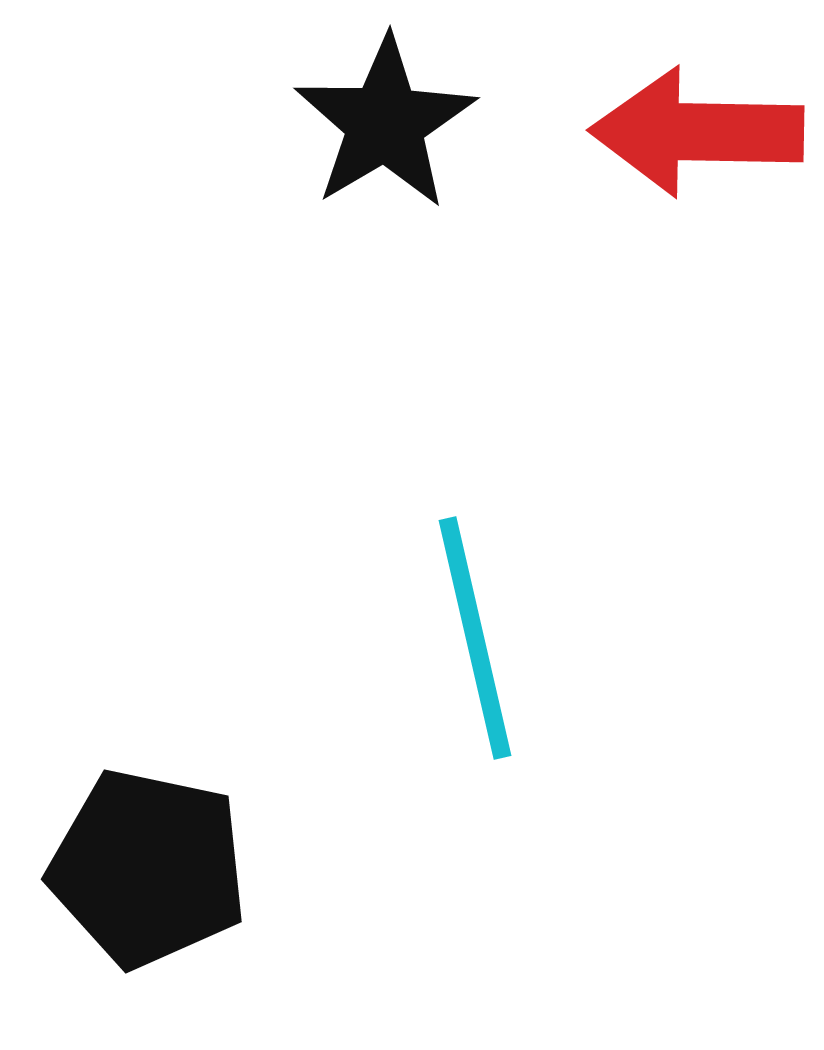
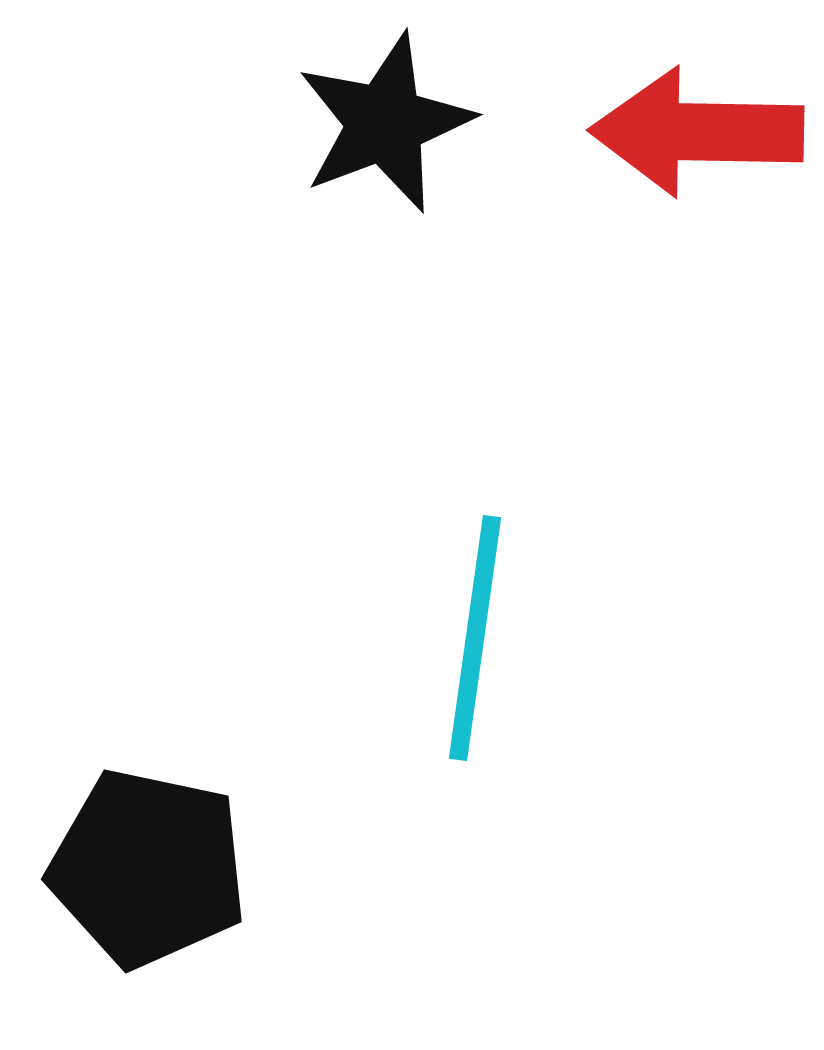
black star: rotated 10 degrees clockwise
cyan line: rotated 21 degrees clockwise
